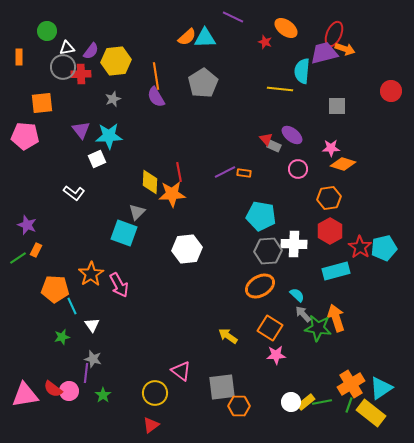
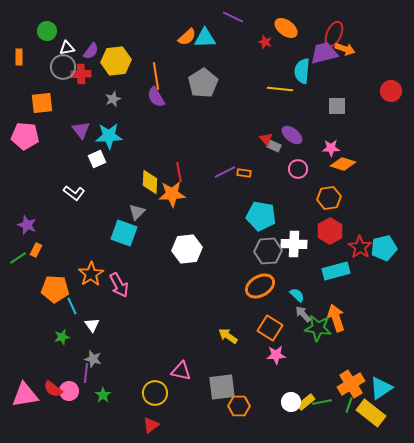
pink triangle at (181, 371): rotated 25 degrees counterclockwise
